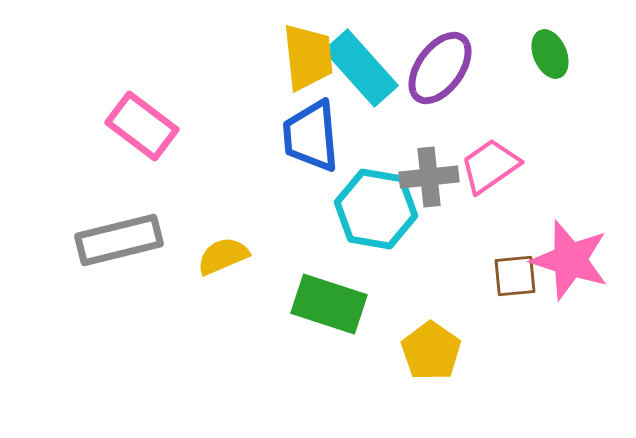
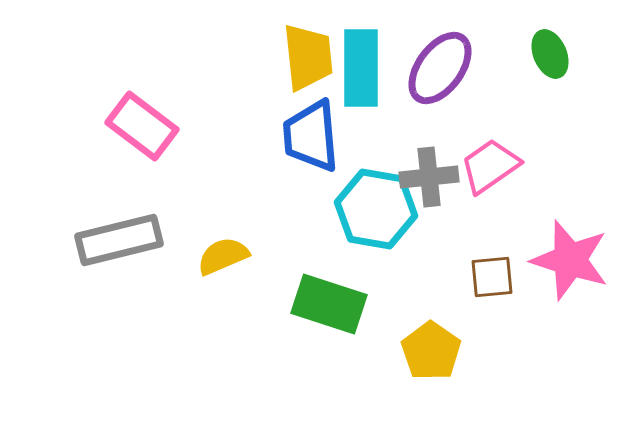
cyan rectangle: rotated 42 degrees clockwise
brown square: moved 23 px left, 1 px down
